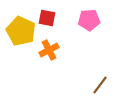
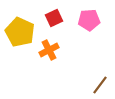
red square: moved 7 px right; rotated 36 degrees counterclockwise
yellow pentagon: moved 1 px left, 1 px down
